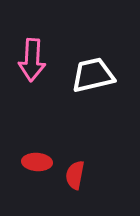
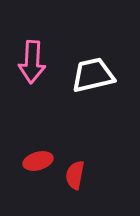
pink arrow: moved 2 px down
red ellipse: moved 1 px right, 1 px up; rotated 20 degrees counterclockwise
